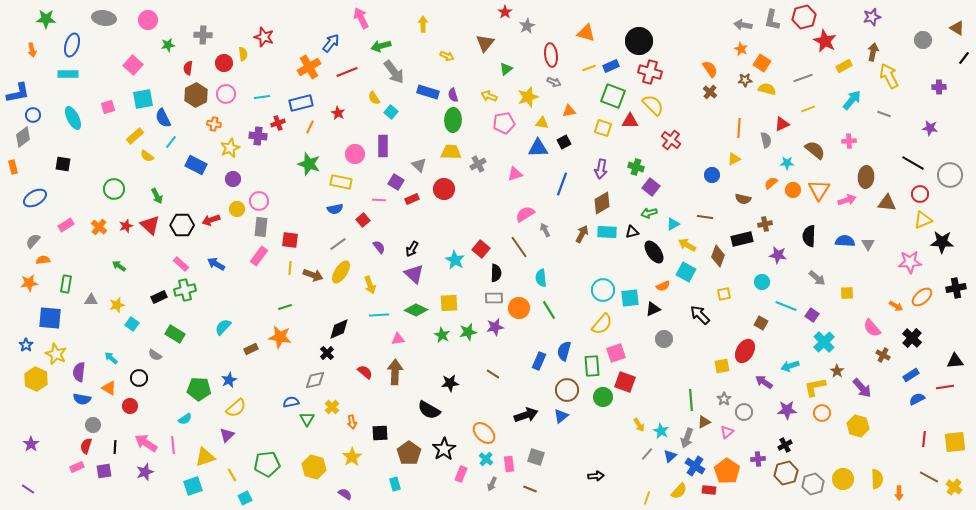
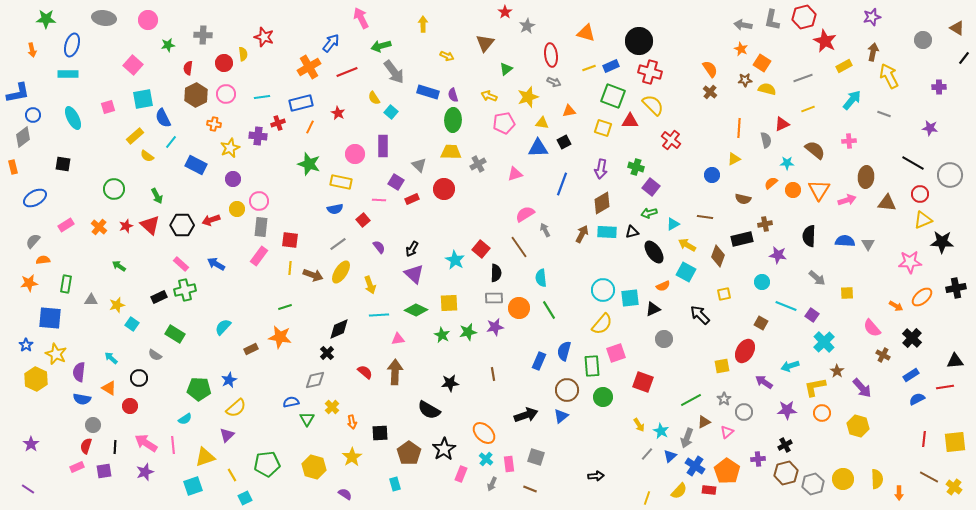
brown line at (493, 374): rotated 48 degrees clockwise
red square at (625, 382): moved 18 px right
green line at (691, 400): rotated 65 degrees clockwise
